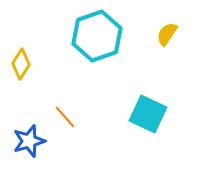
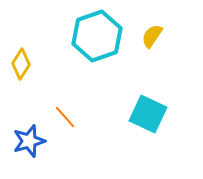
yellow semicircle: moved 15 px left, 2 px down
